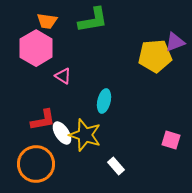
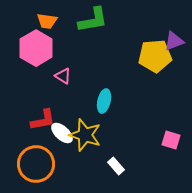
purple triangle: moved 1 px left, 1 px up
white ellipse: rotated 15 degrees counterclockwise
